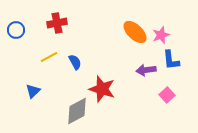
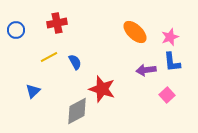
pink star: moved 9 px right, 2 px down
blue L-shape: moved 1 px right, 2 px down
